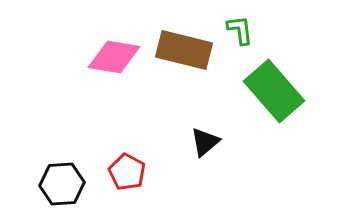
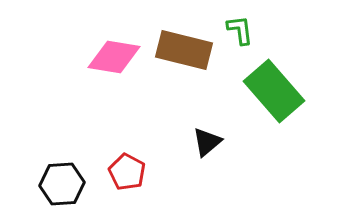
black triangle: moved 2 px right
